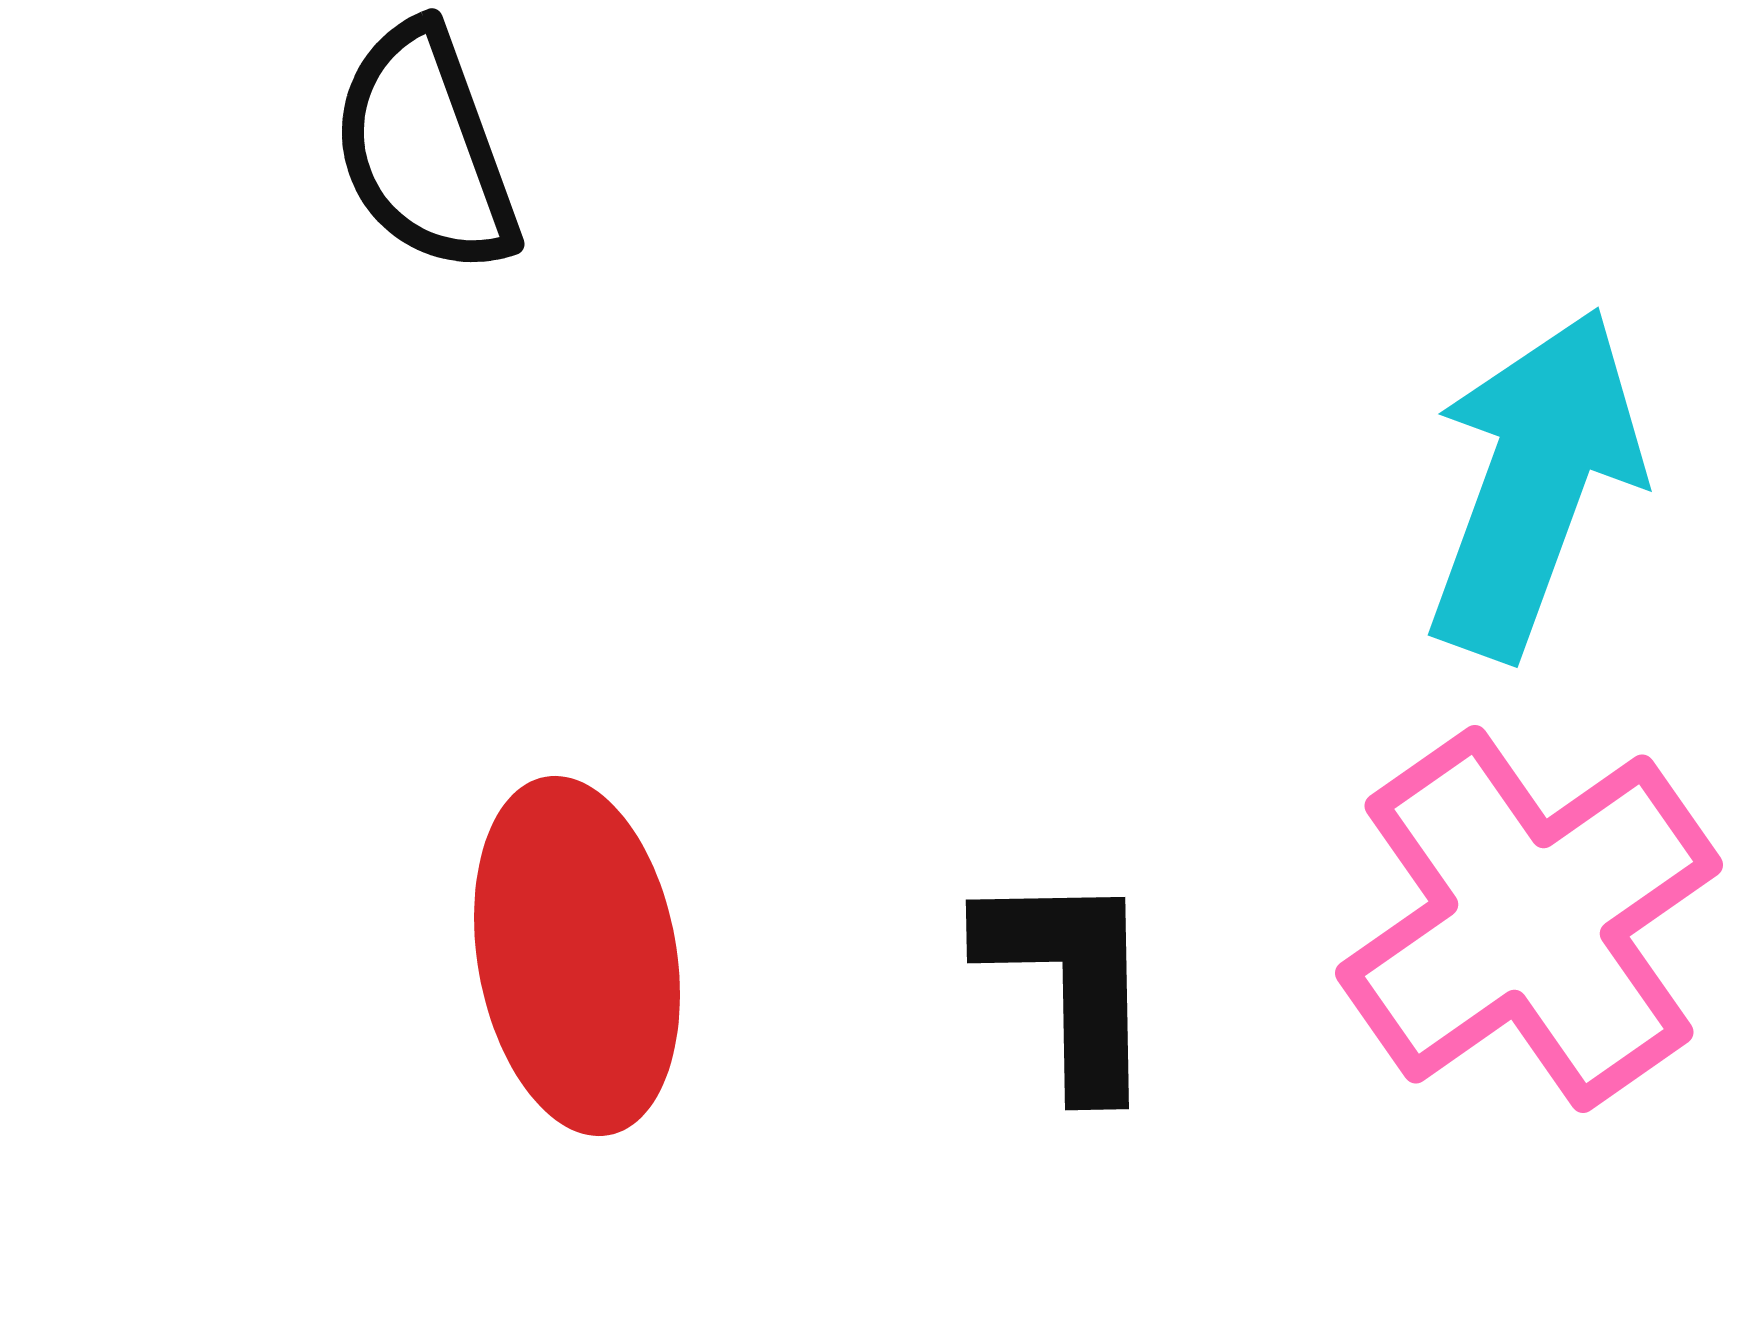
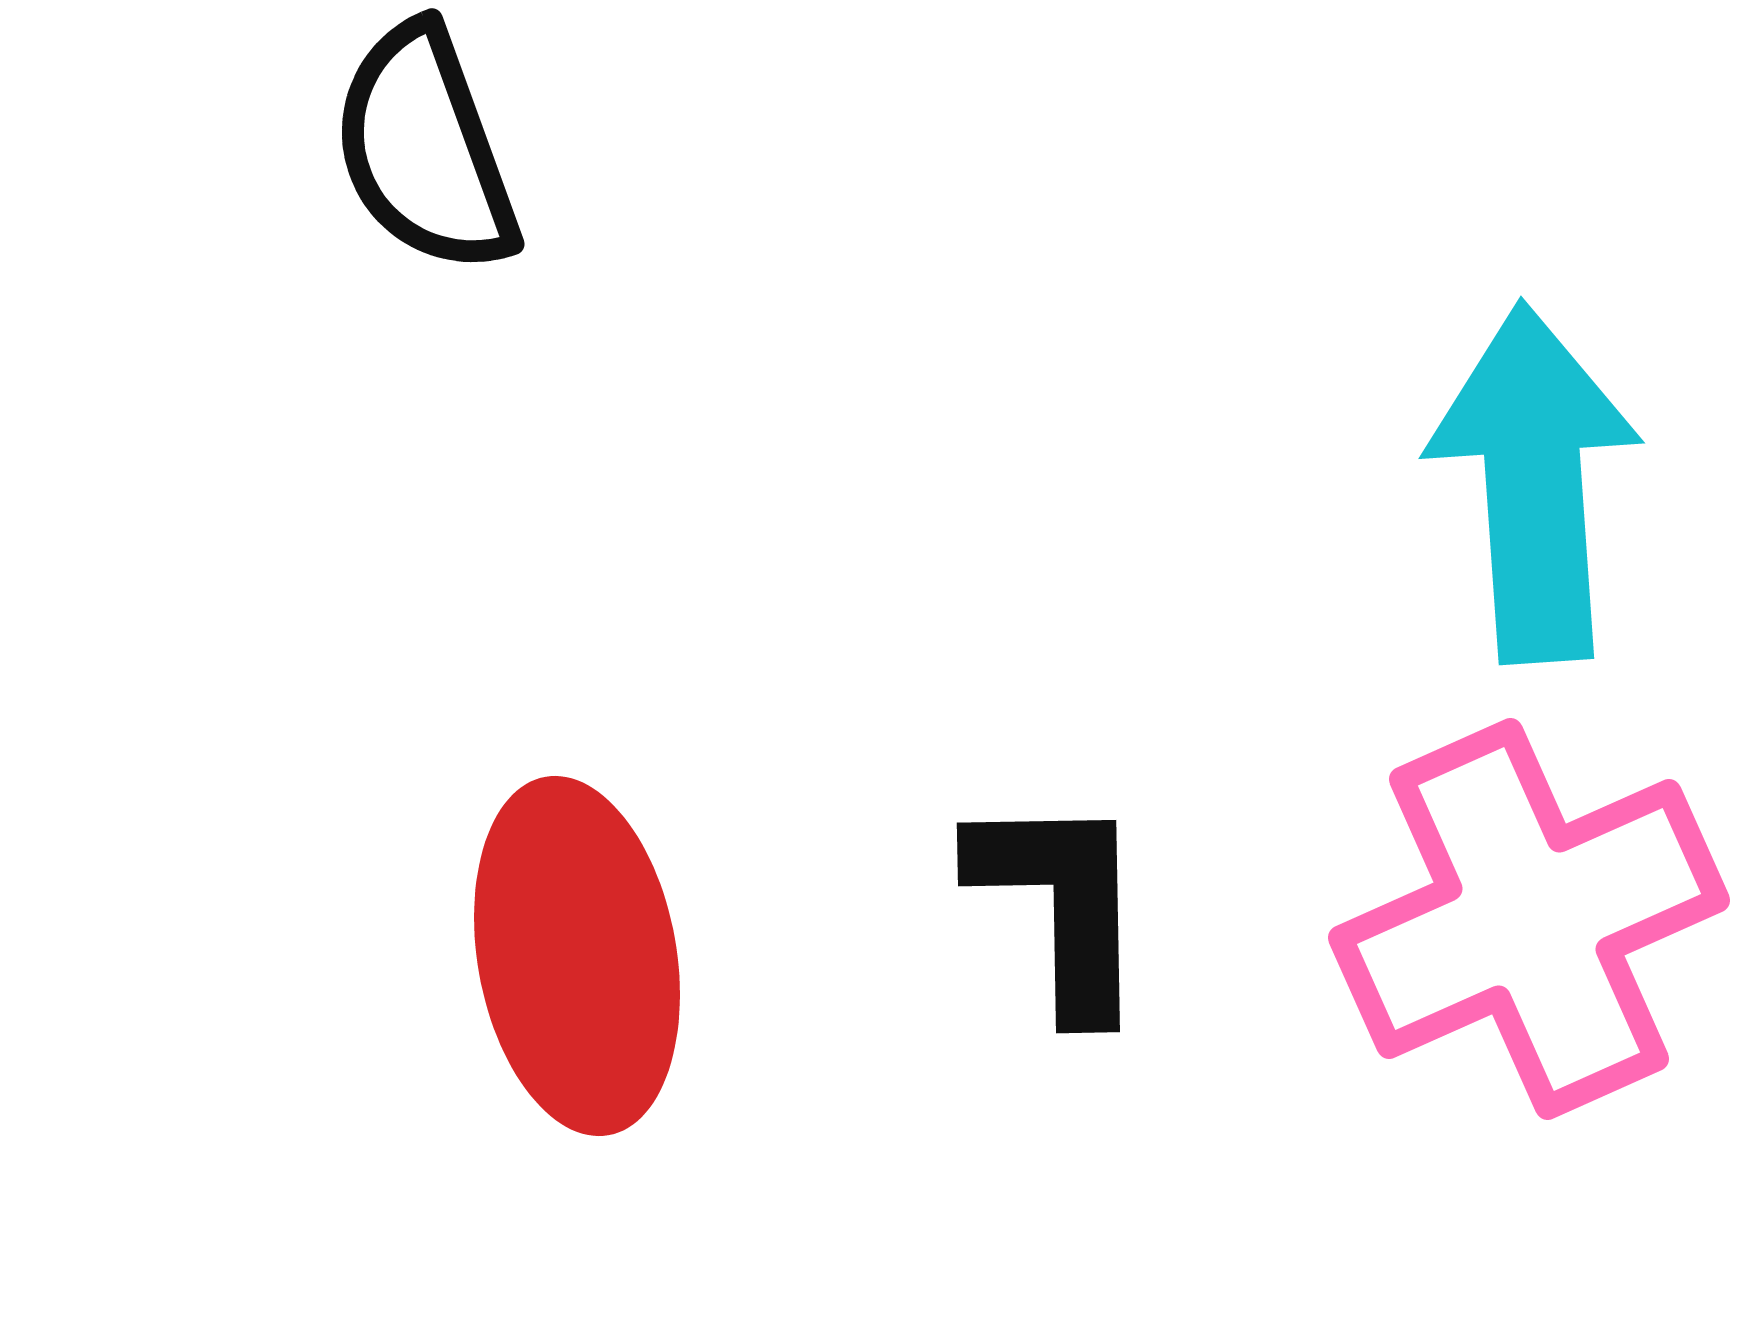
cyan arrow: rotated 24 degrees counterclockwise
pink cross: rotated 11 degrees clockwise
black L-shape: moved 9 px left, 77 px up
